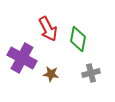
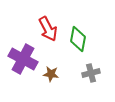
purple cross: moved 1 px right, 1 px down
